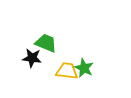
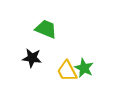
green trapezoid: moved 14 px up
yellow trapezoid: rotated 125 degrees counterclockwise
